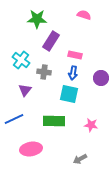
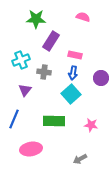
pink semicircle: moved 1 px left, 2 px down
green star: moved 1 px left
cyan cross: rotated 30 degrees clockwise
cyan square: moved 2 px right; rotated 36 degrees clockwise
blue line: rotated 42 degrees counterclockwise
